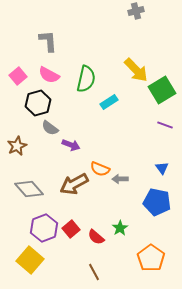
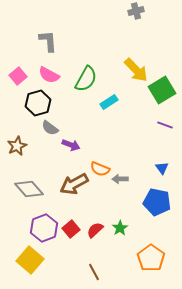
green semicircle: rotated 16 degrees clockwise
red semicircle: moved 1 px left, 7 px up; rotated 96 degrees clockwise
